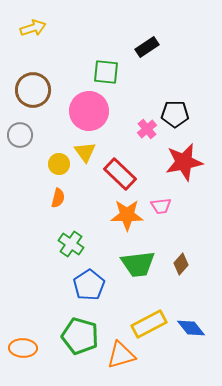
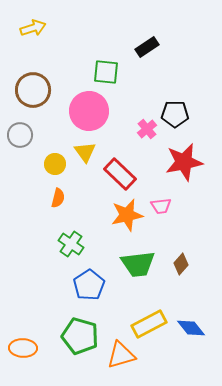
yellow circle: moved 4 px left
orange star: rotated 12 degrees counterclockwise
